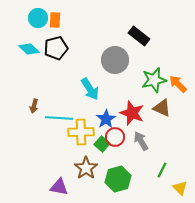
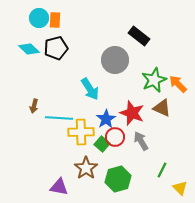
cyan circle: moved 1 px right
green star: rotated 10 degrees counterclockwise
